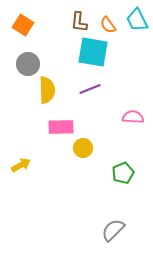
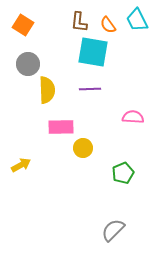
purple line: rotated 20 degrees clockwise
